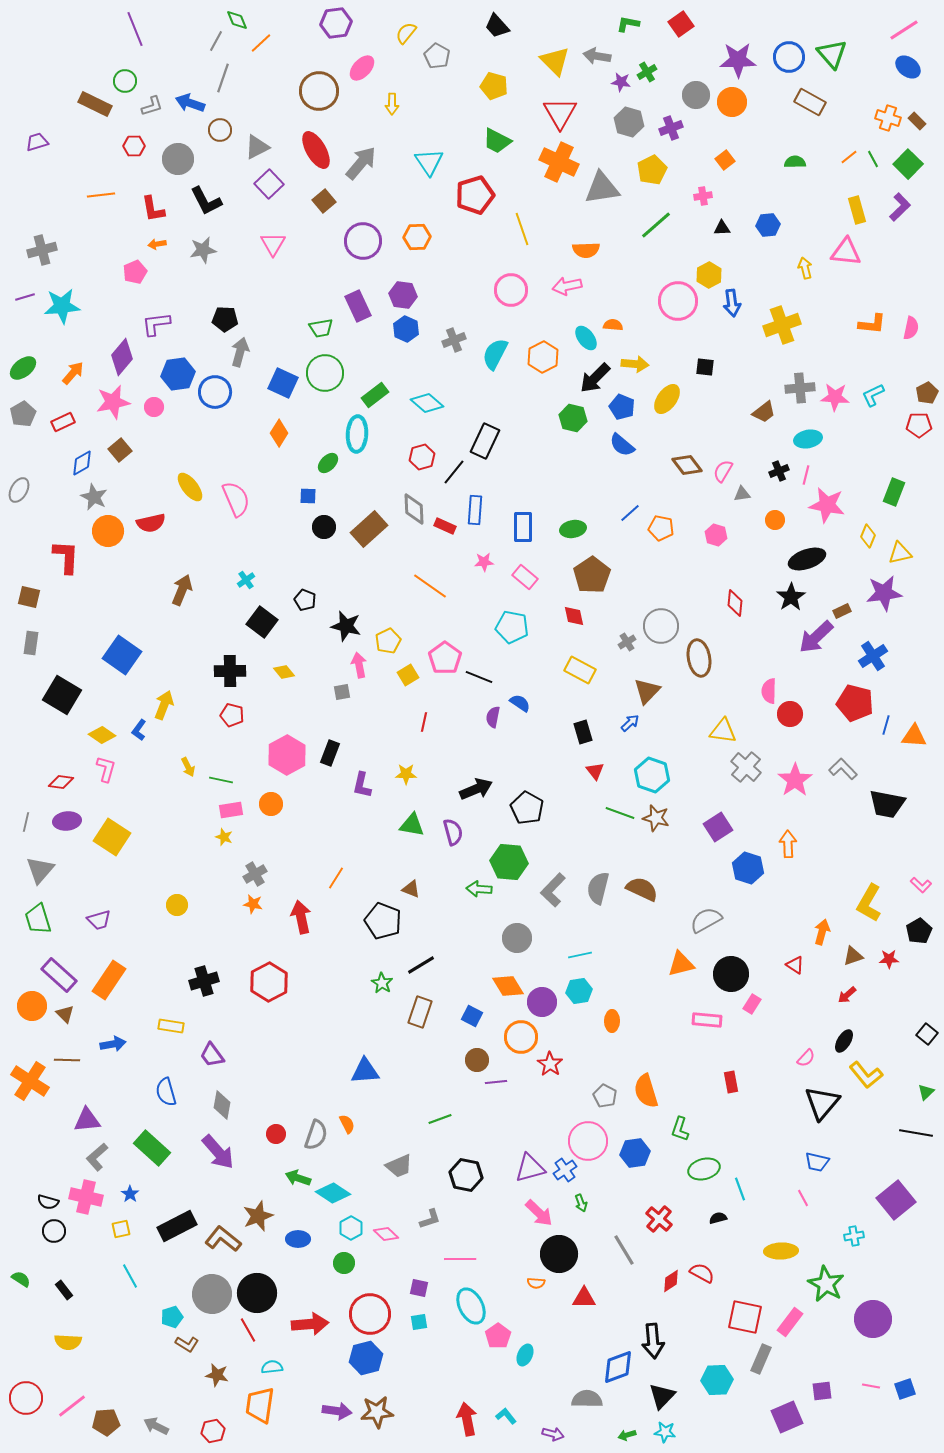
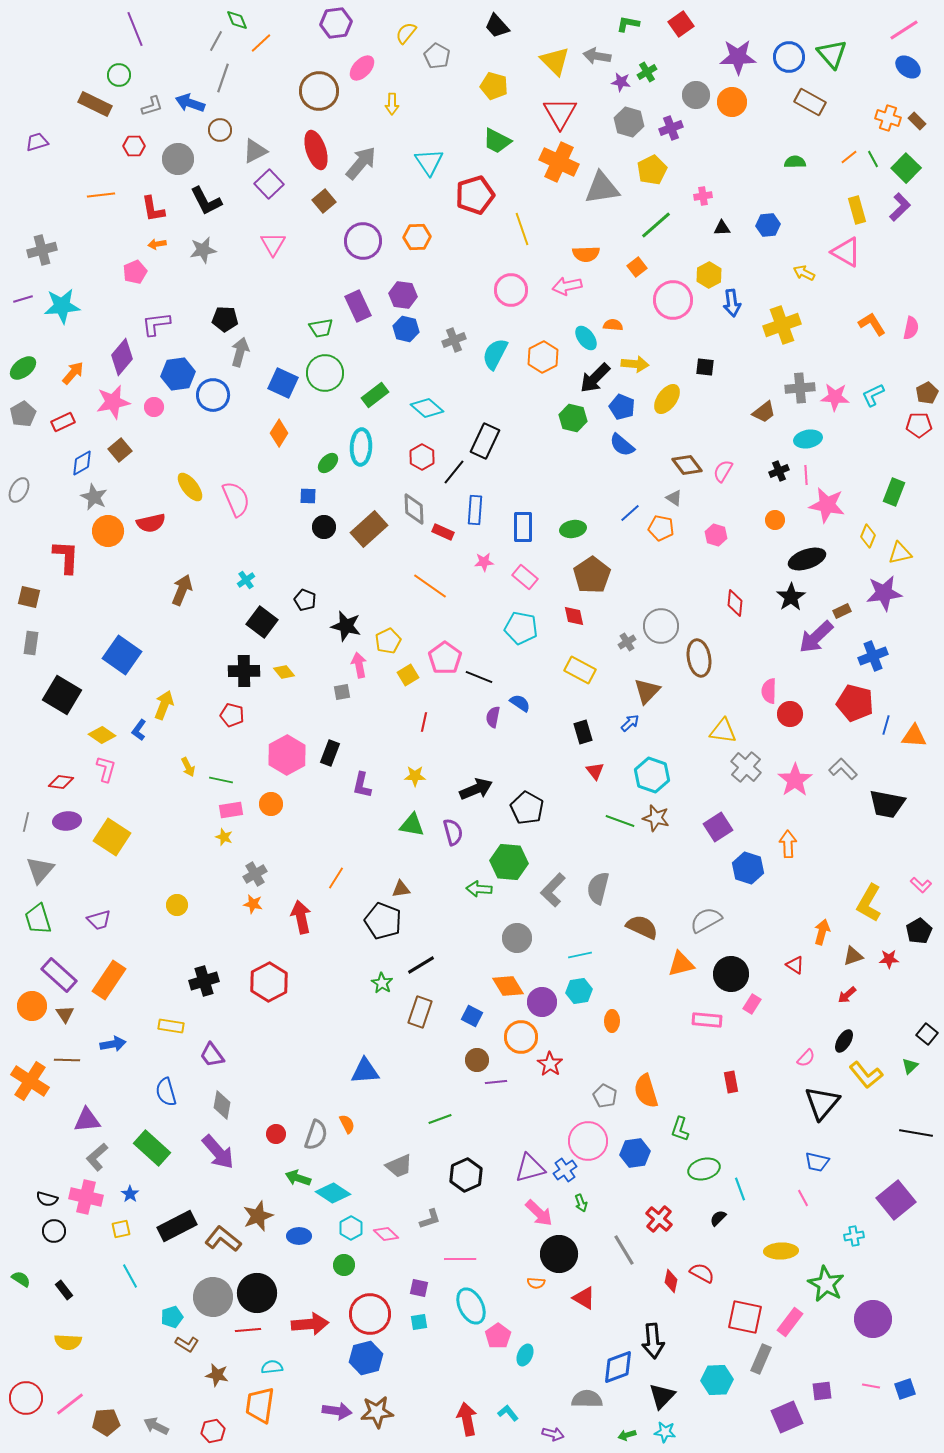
purple star at (738, 60): moved 3 px up
green circle at (125, 81): moved 6 px left, 6 px up
gray triangle at (257, 147): moved 2 px left, 4 px down
red ellipse at (316, 150): rotated 12 degrees clockwise
orange square at (725, 160): moved 88 px left, 107 px down
green square at (908, 164): moved 2 px left, 4 px down
orange semicircle at (586, 250): moved 4 px down
pink triangle at (846, 252): rotated 24 degrees clockwise
yellow arrow at (805, 268): moved 1 px left, 5 px down; rotated 50 degrees counterclockwise
purple line at (25, 297): moved 2 px left, 2 px down
pink circle at (678, 301): moved 5 px left, 1 px up
orange L-shape at (872, 324): rotated 128 degrees counterclockwise
blue hexagon at (406, 329): rotated 10 degrees counterclockwise
blue circle at (215, 392): moved 2 px left, 3 px down
cyan diamond at (427, 403): moved 5 px down
cyan ellipse at (357, 434): moved 4 px right, 13 px down
red hexagon at (422, 457): rotated 15 degrees counterclockwise
pink line at (806, 475): rotated 18 degrees counterclockwise
gray triangle at (742, 494): moved 68 px left, 4 px down; rotated 42 degrees clockwise
red rectangle at (445, 526): moved 2 px left, 6 px down
cyan pentagon at (512, 627): moved 9 px right, 1 px down
blue cross at (873, 656): rotated 12 degrees clockwise
black cross at (230, 671): moved 14 px right
yellow star at (406, 774): moved 9 px right, 2 px down
green line at (620, 813): moved 8 px down
brown triangle at (411, 889): moved 10 px left; rotated 30 degrees counterclockwise
brown semicircle at (642, 889): moved 38 px down
brown triangle at (65, 1014): rotated 12 degrees clockwise
green triangle at (926, 1092): moved 16 px left, 26 px up
black hexagon at (466, 1175): rotated 24 degrees clockwise
black semicircle at (48, 1202): moved 1 px left, 3 px up
black semicircle at (718, 1218): rotated 30 degrees counterclockwise
blue ellipse at (298, 1239): moved 1 px right, 3 px up
green circle at (344, 1263): moved 2 px down
red diamond at (671, 1281): rotated 45 degrees counterclockwise
gray circle at (212, 1294): moved 1 px right, 3 px down
red triangle at (584, 1298): rotated 30 degrees clockwise
red line at (248, 1330): rotated 65 degrees counterclockwise
pink line at (72, 1406): moved 2 px left, 2 px up
cyan L-shape at (506, 1416): moved 2 px right, 3 px up
